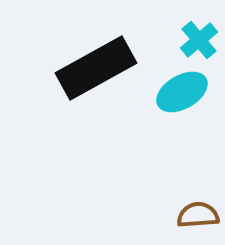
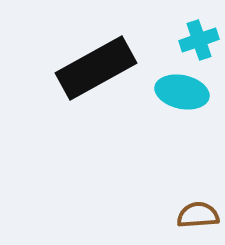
cyan cross: rotated 21 degrees clockwise
cyan ellipse: rotated 42 degrees clockwise
